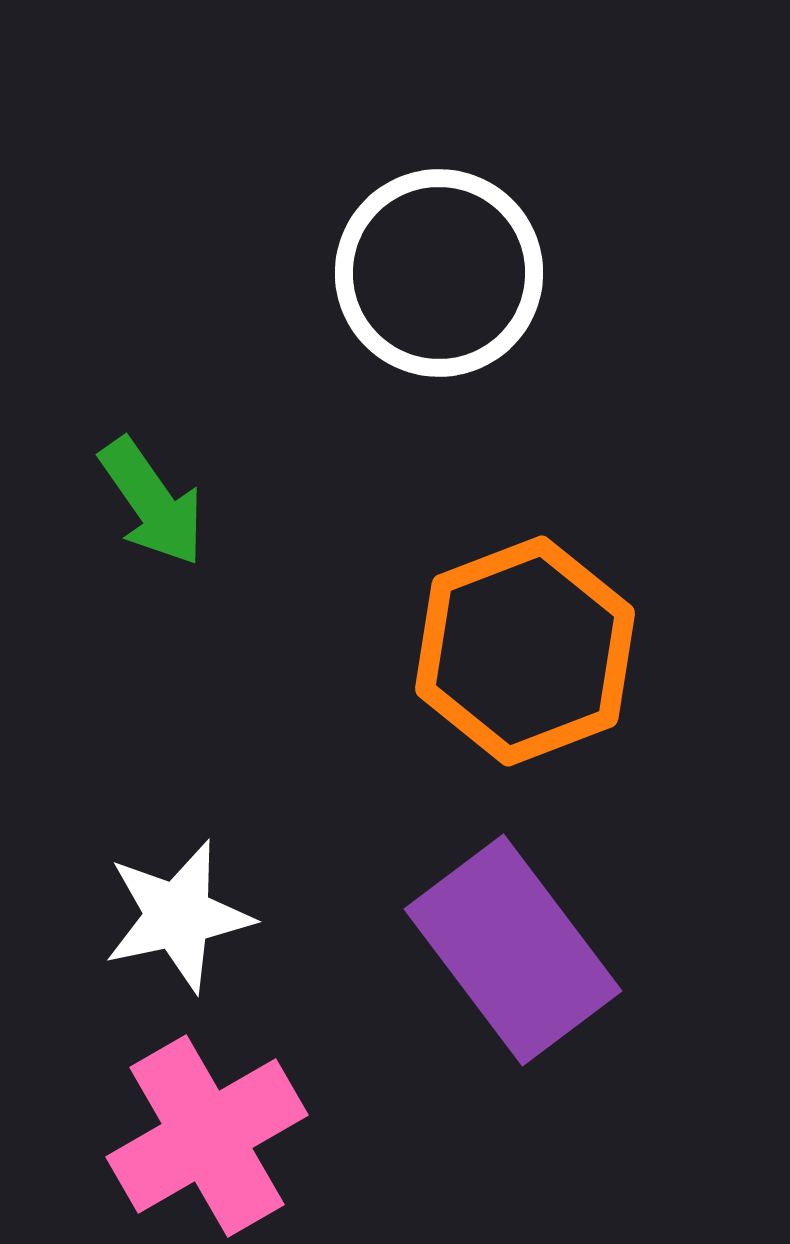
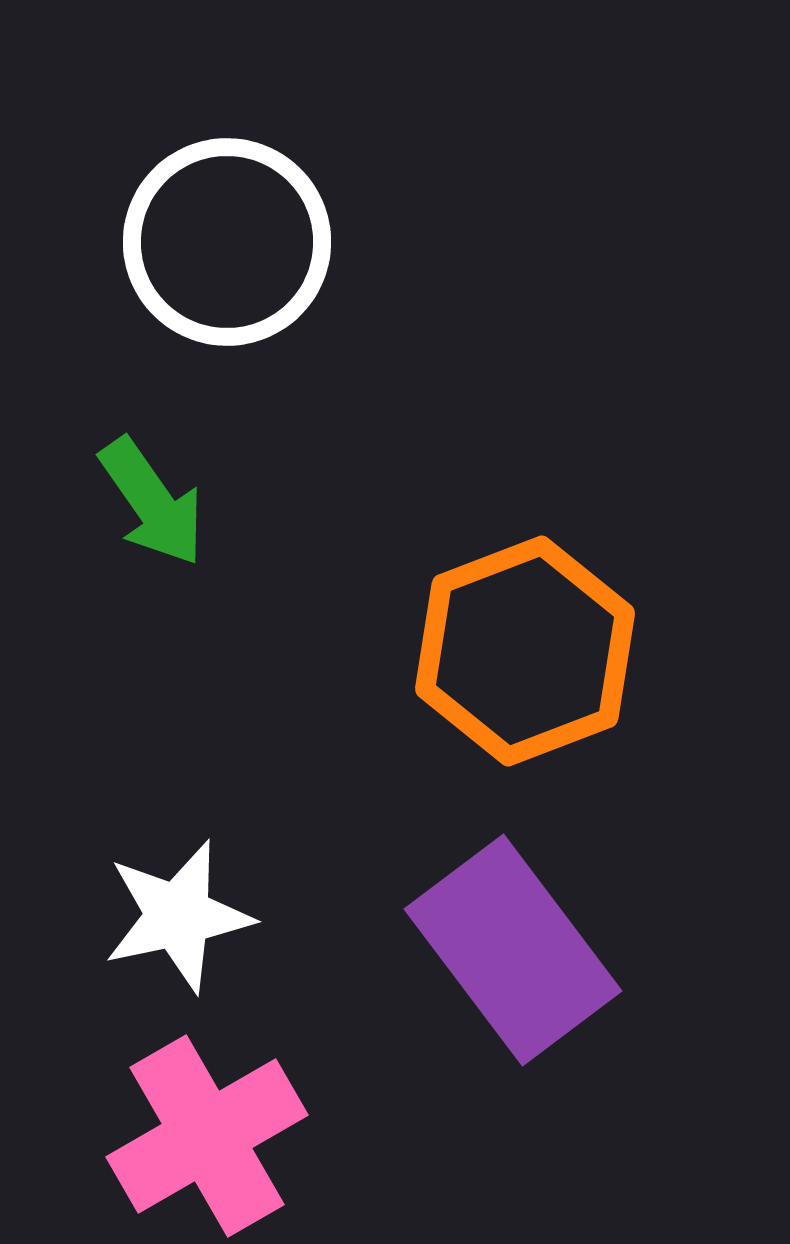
white circle: moved 212 px left, 31 px up
